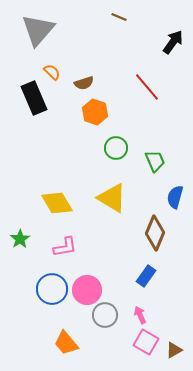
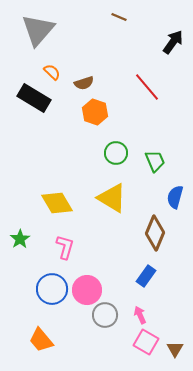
black rectangle: rotated 36 degrees counterclockwise
green circle: moved 5 px down
pink L-shape: rotated 65 degrees counterclockwise
orange trapezoid: moved 25 px left, 3 px up
brown triangle: moved 1 px right, 1 px up; rotated 30 degrees counterclockwise
